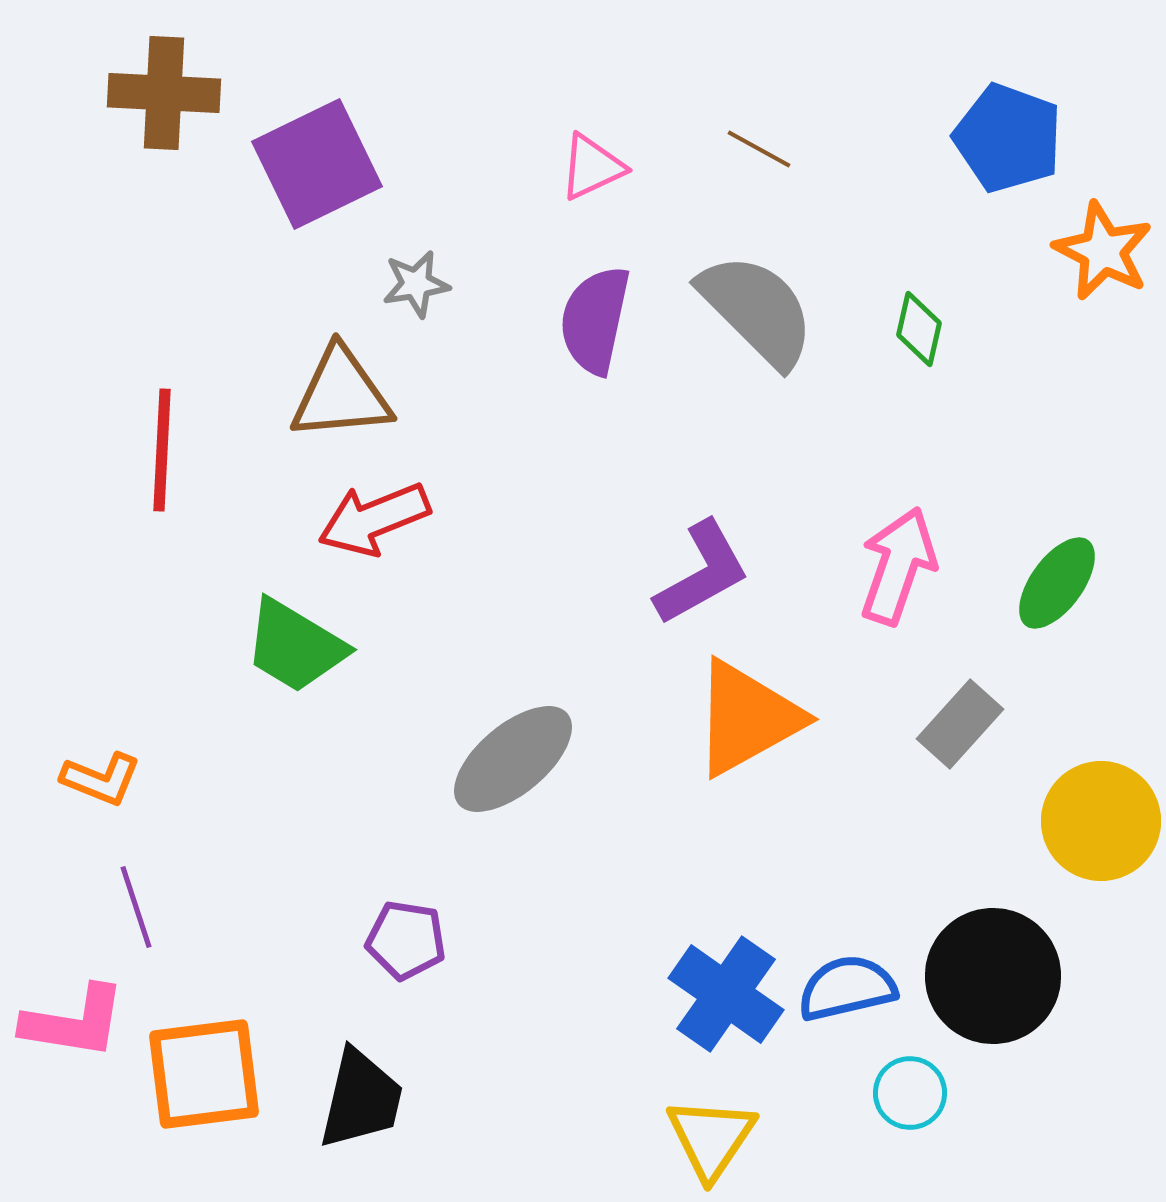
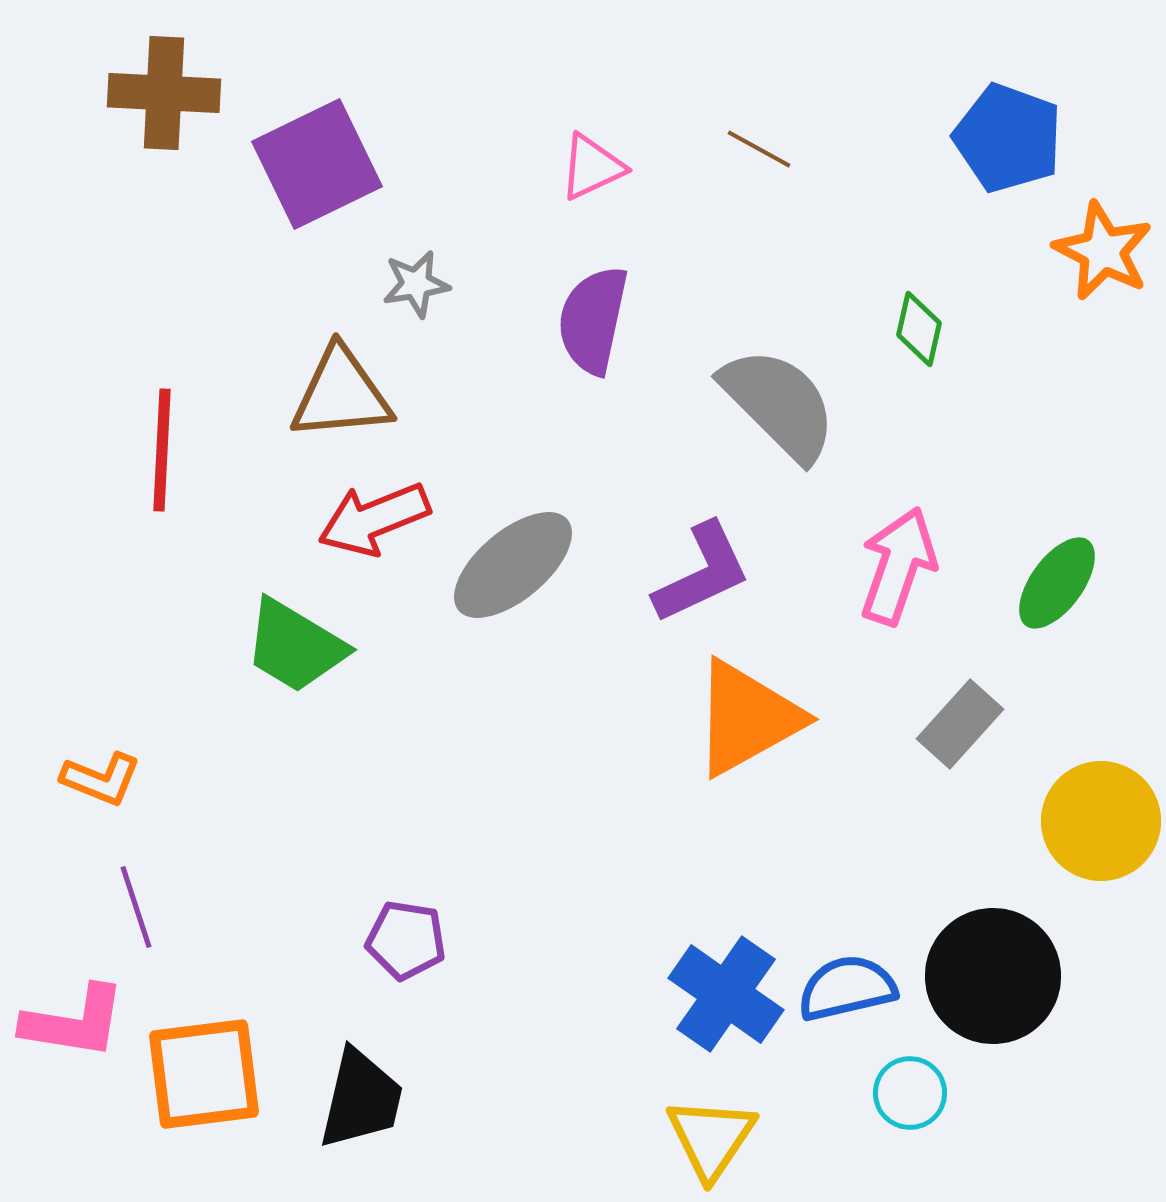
gray semicircle: moved 22 px right, 94 px down
purple semicircle: moved 2 px left
purple L-shape: rotated 4 degrees clockwise
gray ellipse: moved 194 px up
